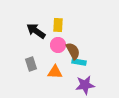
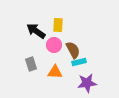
pink circle: moved 4 px left
brown semicircle: moved 1 px up
cyan rectangle: rotated 24 degrees counterclockwise
purple star: moved 2 px right, 2 px up
